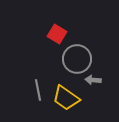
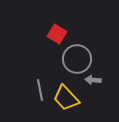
gray line: moved 2 px right
yellow trapezoid: rotated 12 degrees clockwise
